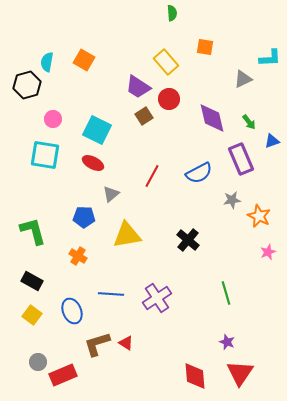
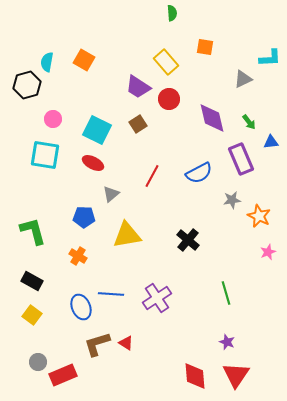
brown square at (144, 116): moved 6 px left, 8 px down
blue triangle at (272, 141): moved 1 px left, 1 px down; rotated 14 degrees clockwise
blue ellipse at (72, 311): moved 9 px right, 4 px up
red triangle at (240, 373): moved 4 px left, 2 px down
